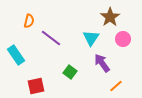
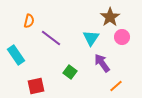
pink circle: moved 1 px left, 2 px up
